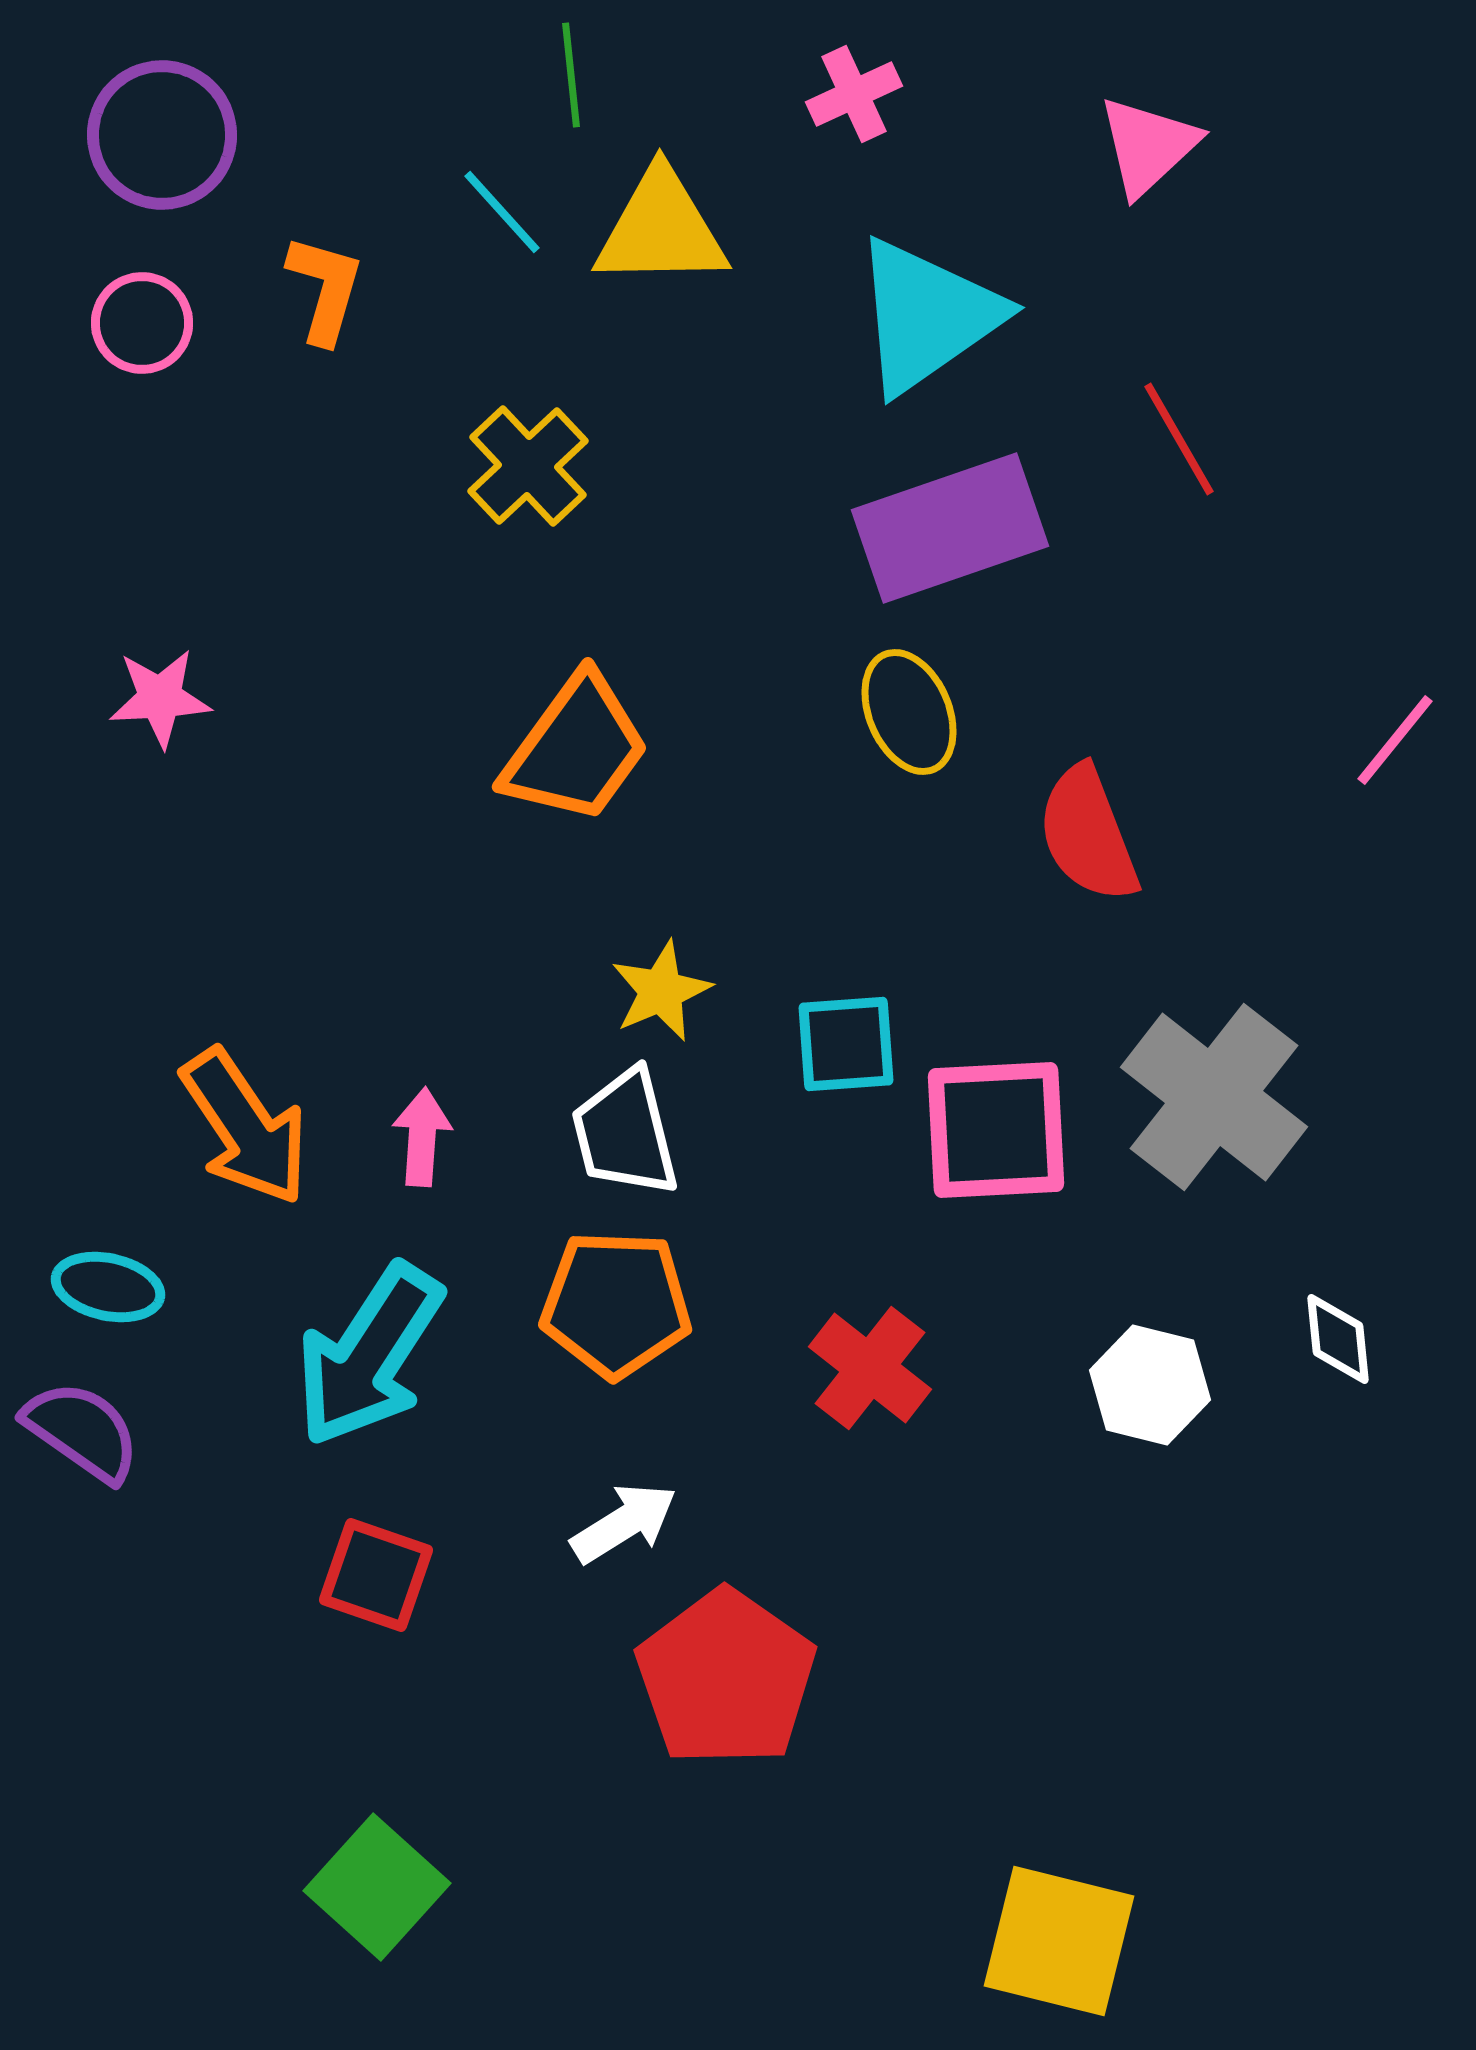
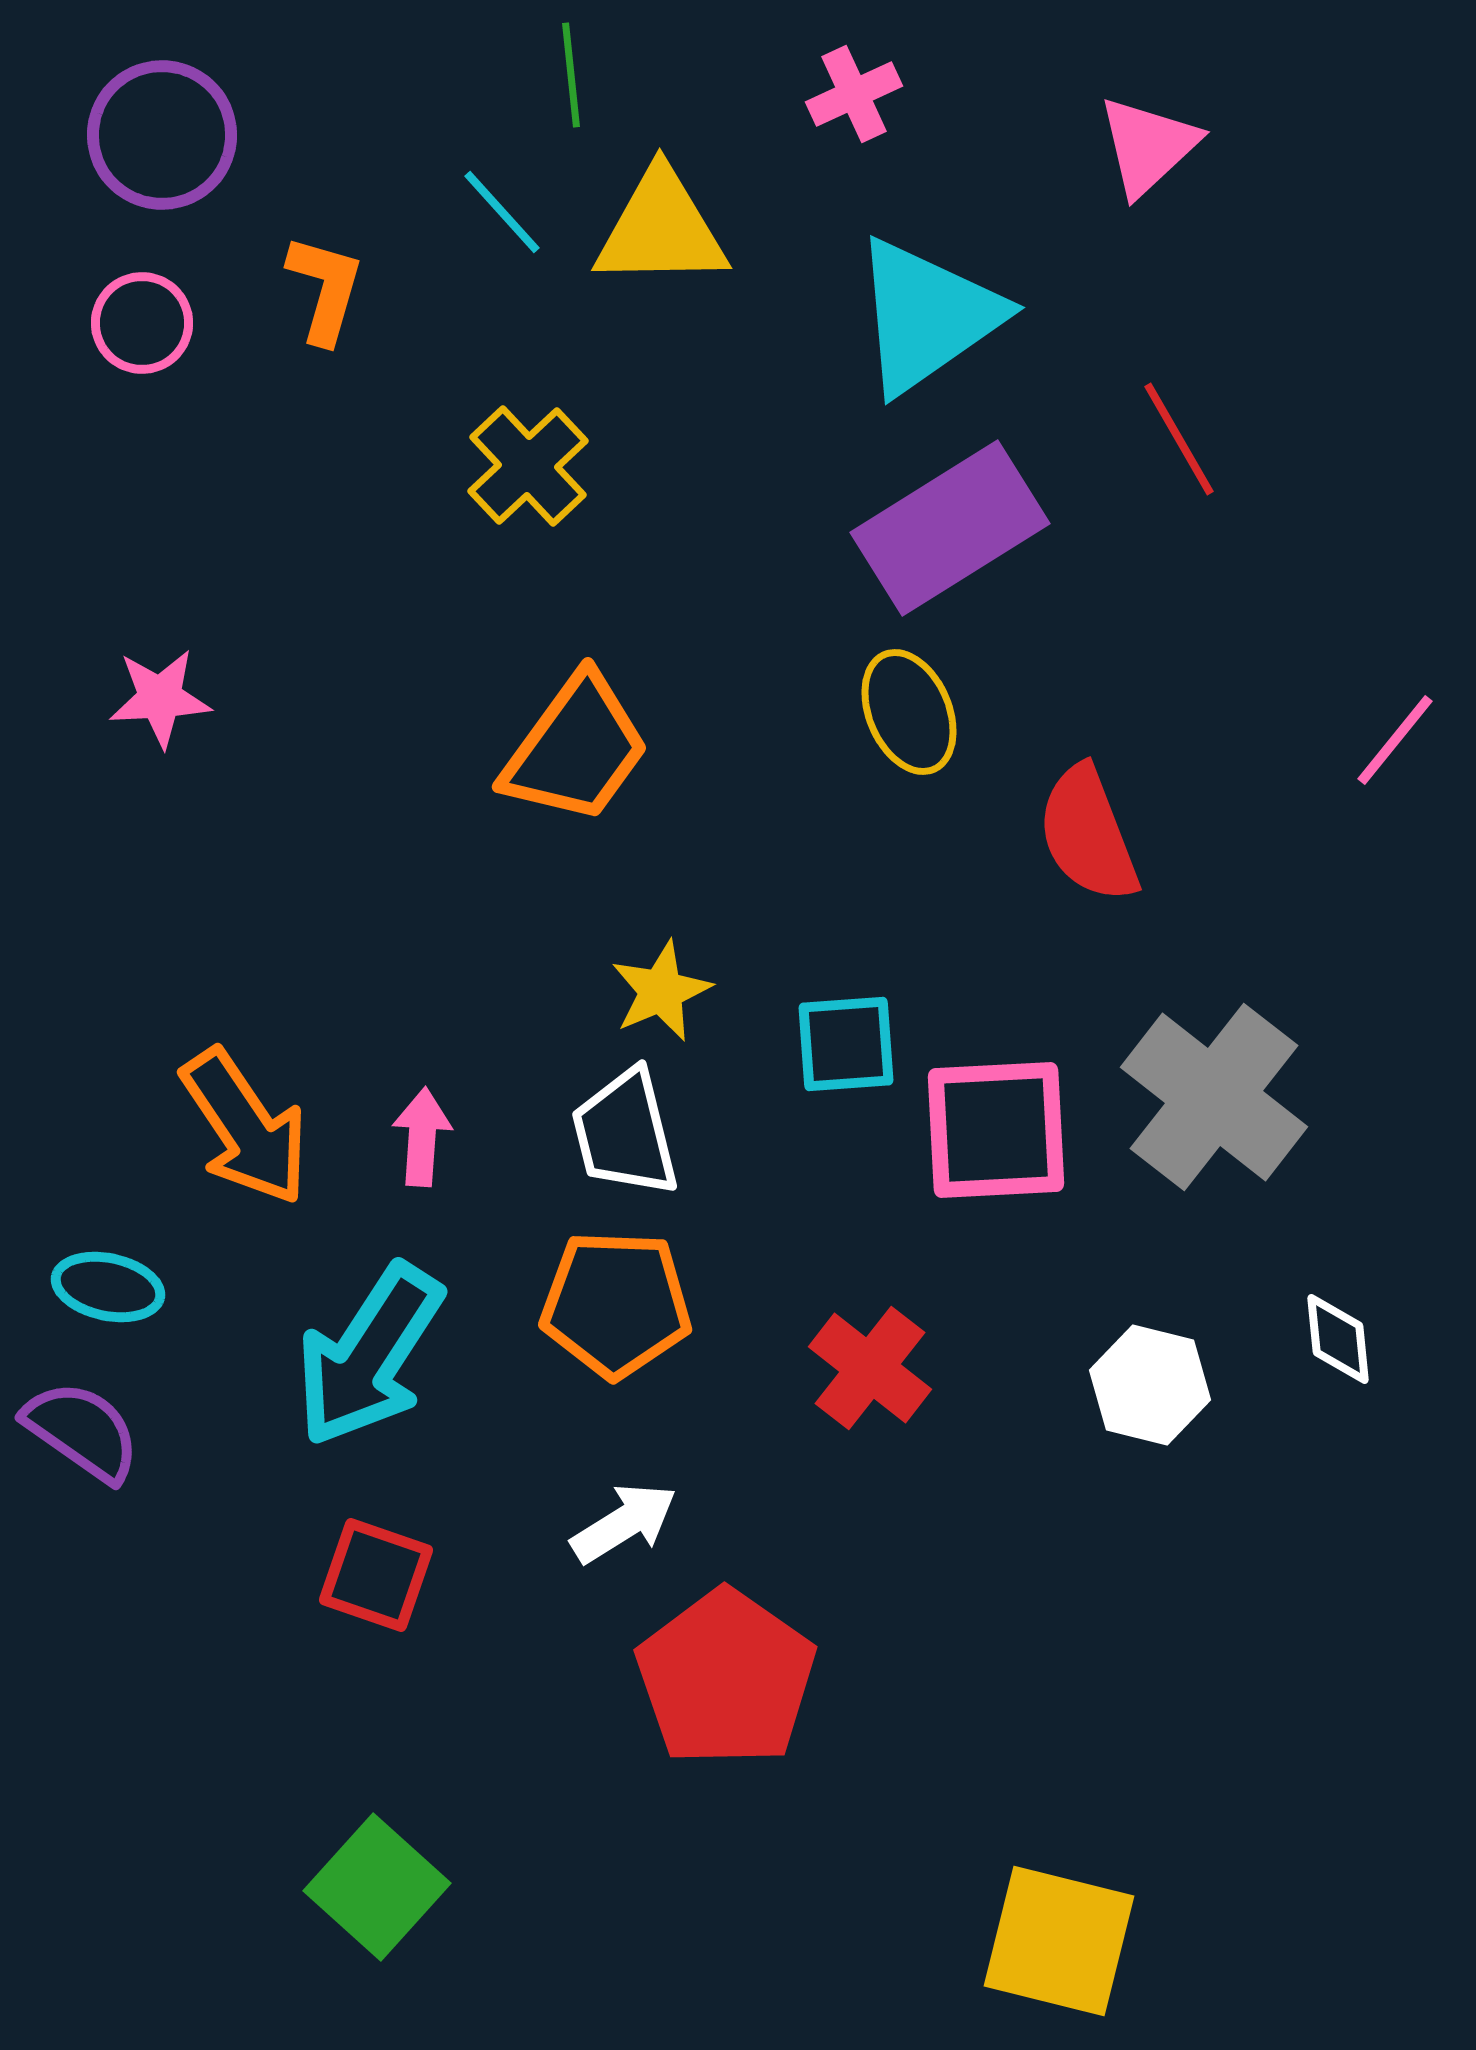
purple rectangle: rotated 13 degrees counterclockwise
